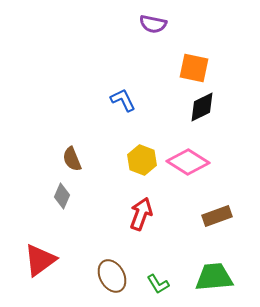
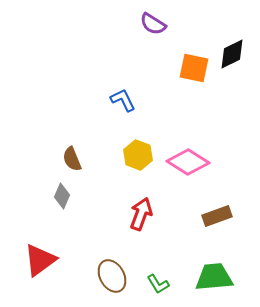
purple semicircle: rotated 20 degrees clockwise
black diamond: moved 30 px right, 53 px up
yellow hexagon: moved 4 px left, 5 px up
